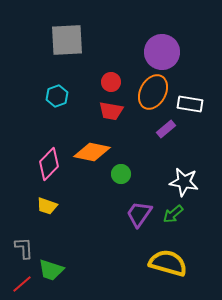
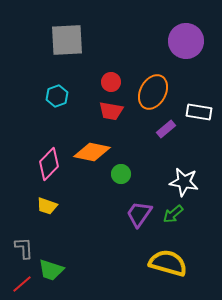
purple circle: moved 24 px right, 11 px up
white rectangle: moved 9 px right, 8 px down
